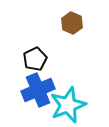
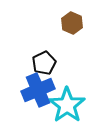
black pentagon: moved 9 px right, 4 px down
cyan star: moved 1 px left; rotated 15 degrees counterclockwise
